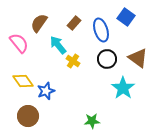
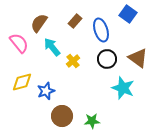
blue square: moved 2 px right, 3 px up
brown rectangle: moved 1 px right, 2 px up
cyan arrow: moved 6 px left, 2 px down
yellow cross: rotated 16 degrees clockwise
yellow diamond: moved 1 px left, 1 px down; rotated 70 degrees counterclockwise
cyan star: rotated 15 degrees counterclockwise
brown circle: moved 34 px right
